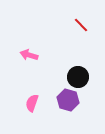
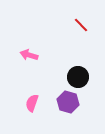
purple hexagon: moved 2 px down
